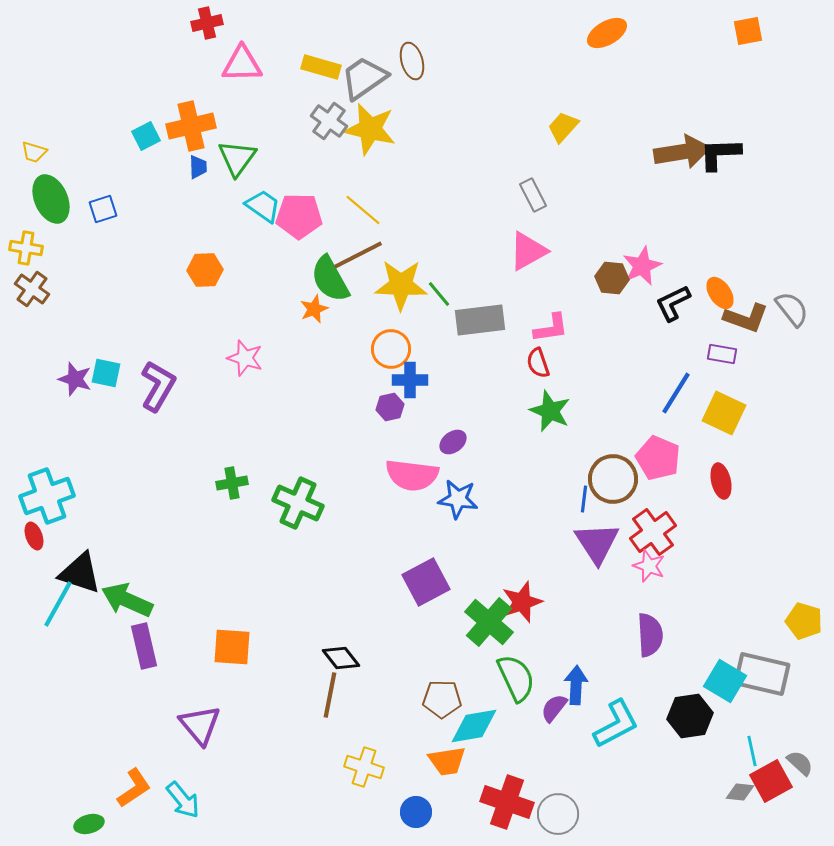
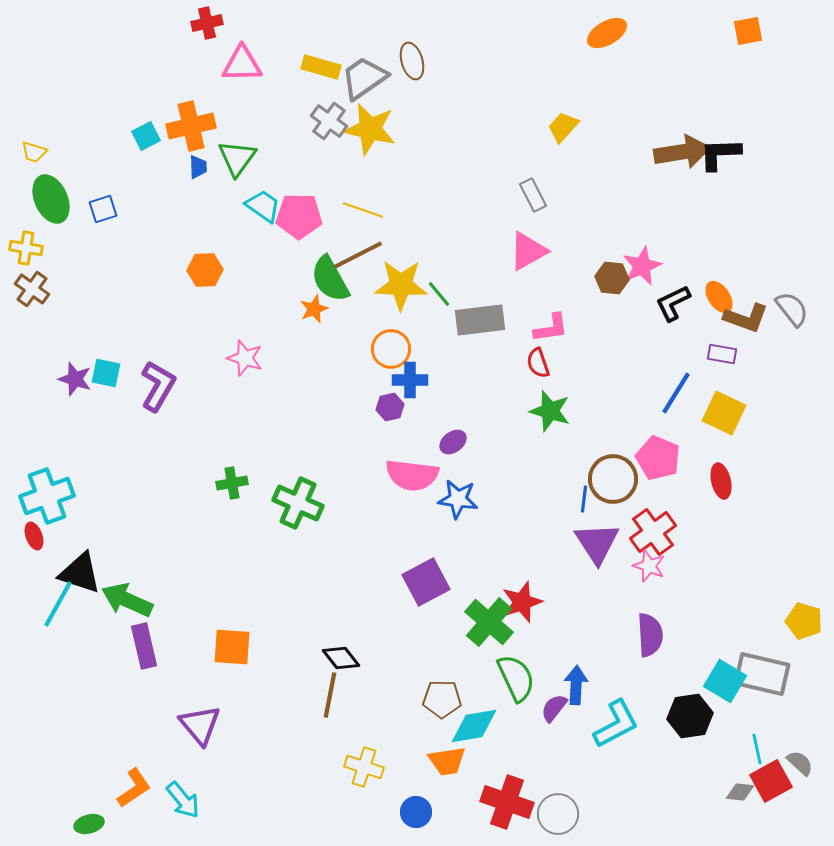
yellow line at (363, 210): rotated 21 degrees counterclockwise
orange ellipse at (720, 293): moved 1 px left, 4 px down
green star at (550, 411): rotated 6 degrees counterclockwise
cyan line at (752, 751): moved 5 px right, 2 px up
